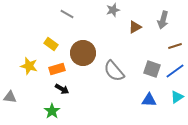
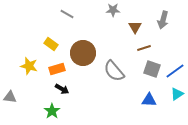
gray star: rotated 16 degrees clockwise
brown triangle: rotated 32 degrees counterclockwise
brown line: moved 31 px left, 2 px down
cyan triangle: moved 3 px up
